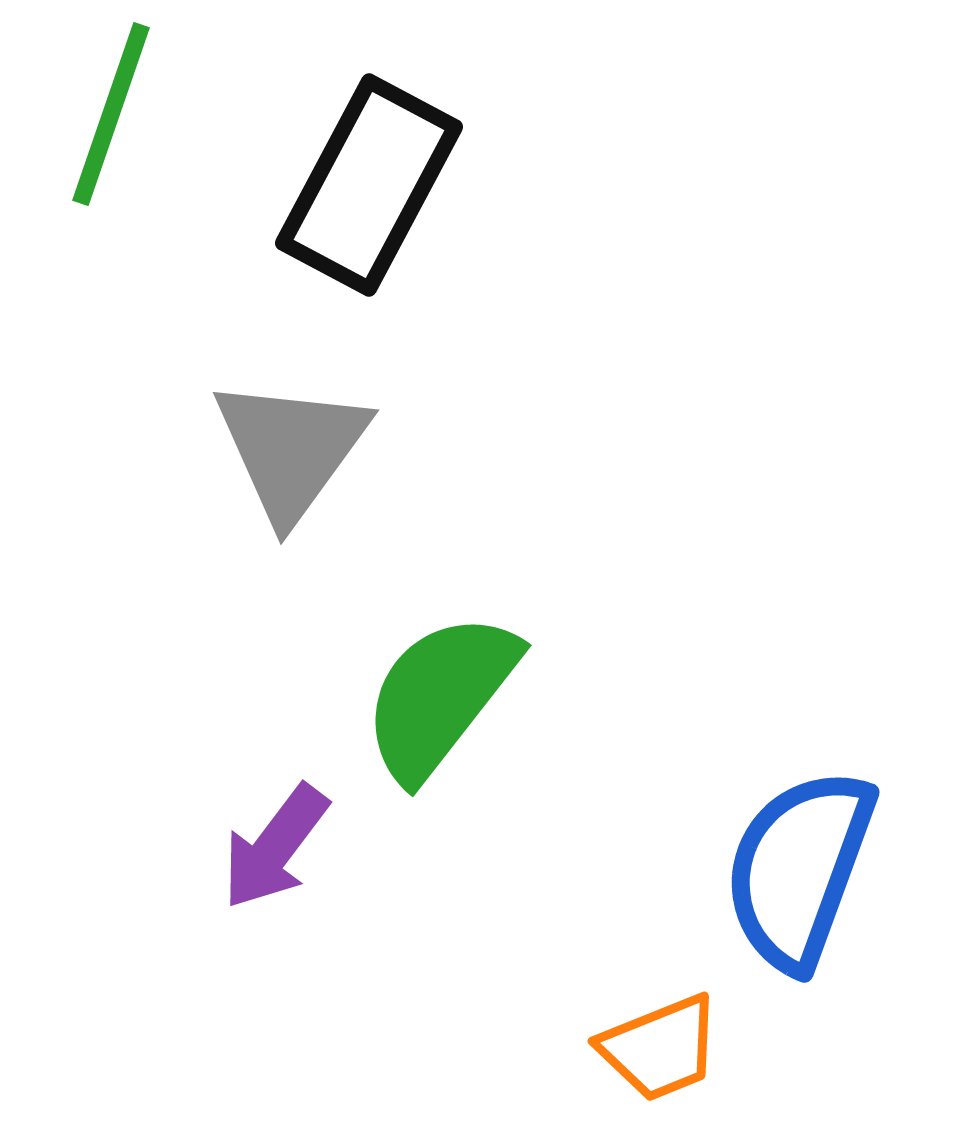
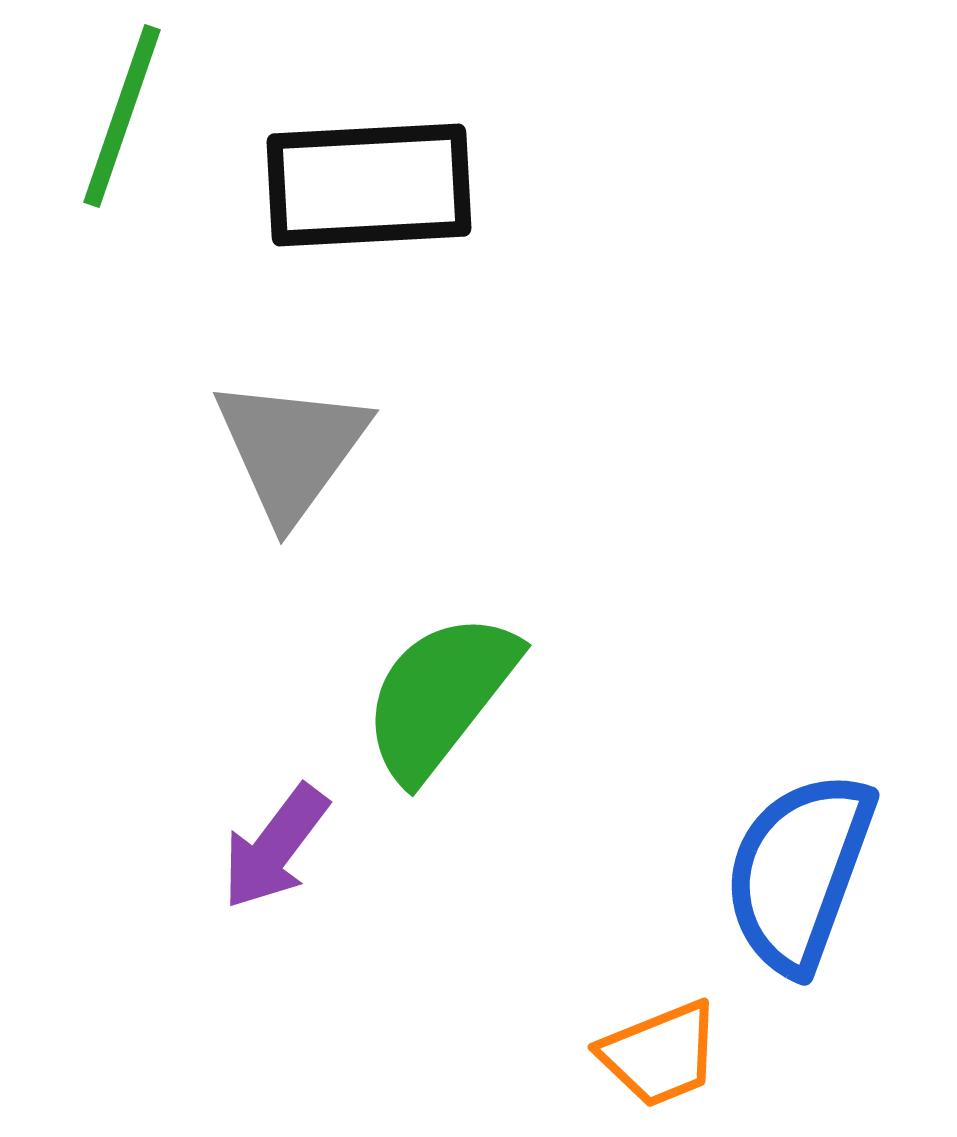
green line: moved 11 px right, 2 px down
black rectangle: rotated 59 degrees clockwise
blue semicircle: moved 3 px down
orange trapezoid: moved 6 px down
